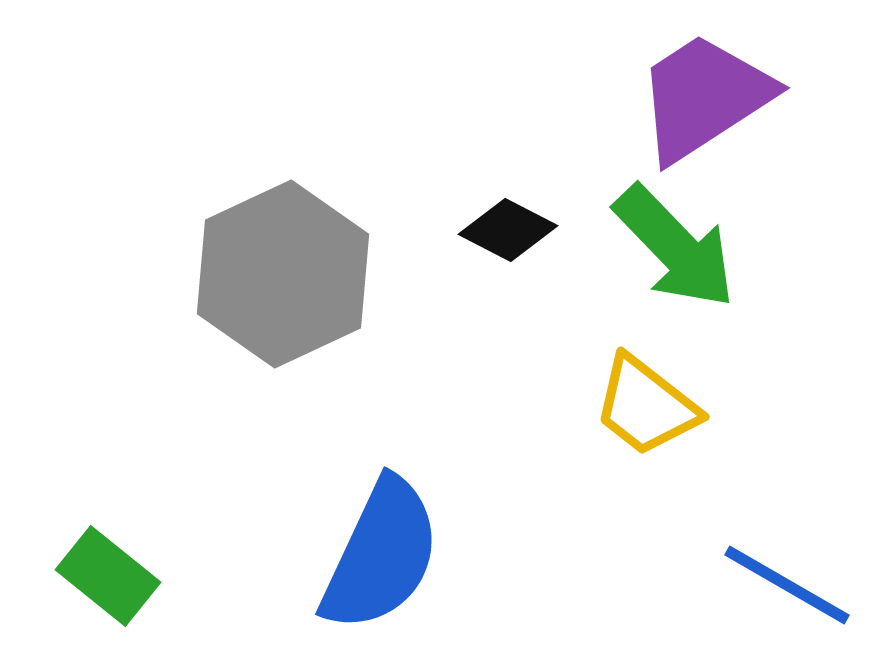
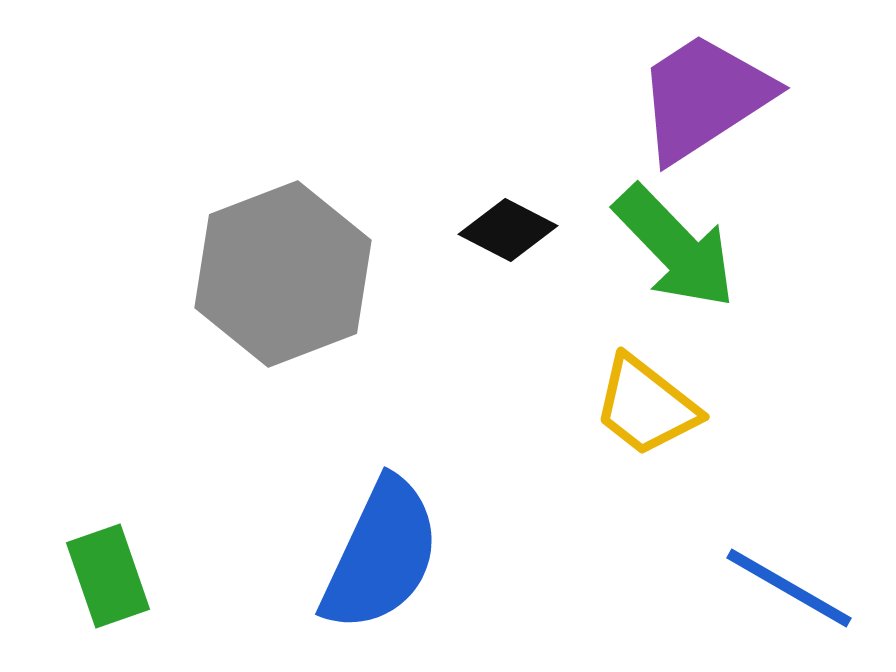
gray hexagon: rotated 4 degrees clockwise
green rectangle: rotated 32 degrees clockwise
blue line: moved 2 px right, 3 px down
